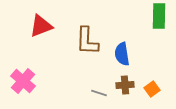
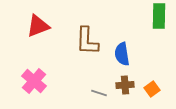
red triangle: moved 3 px left
pink cross: moved 11 px right
